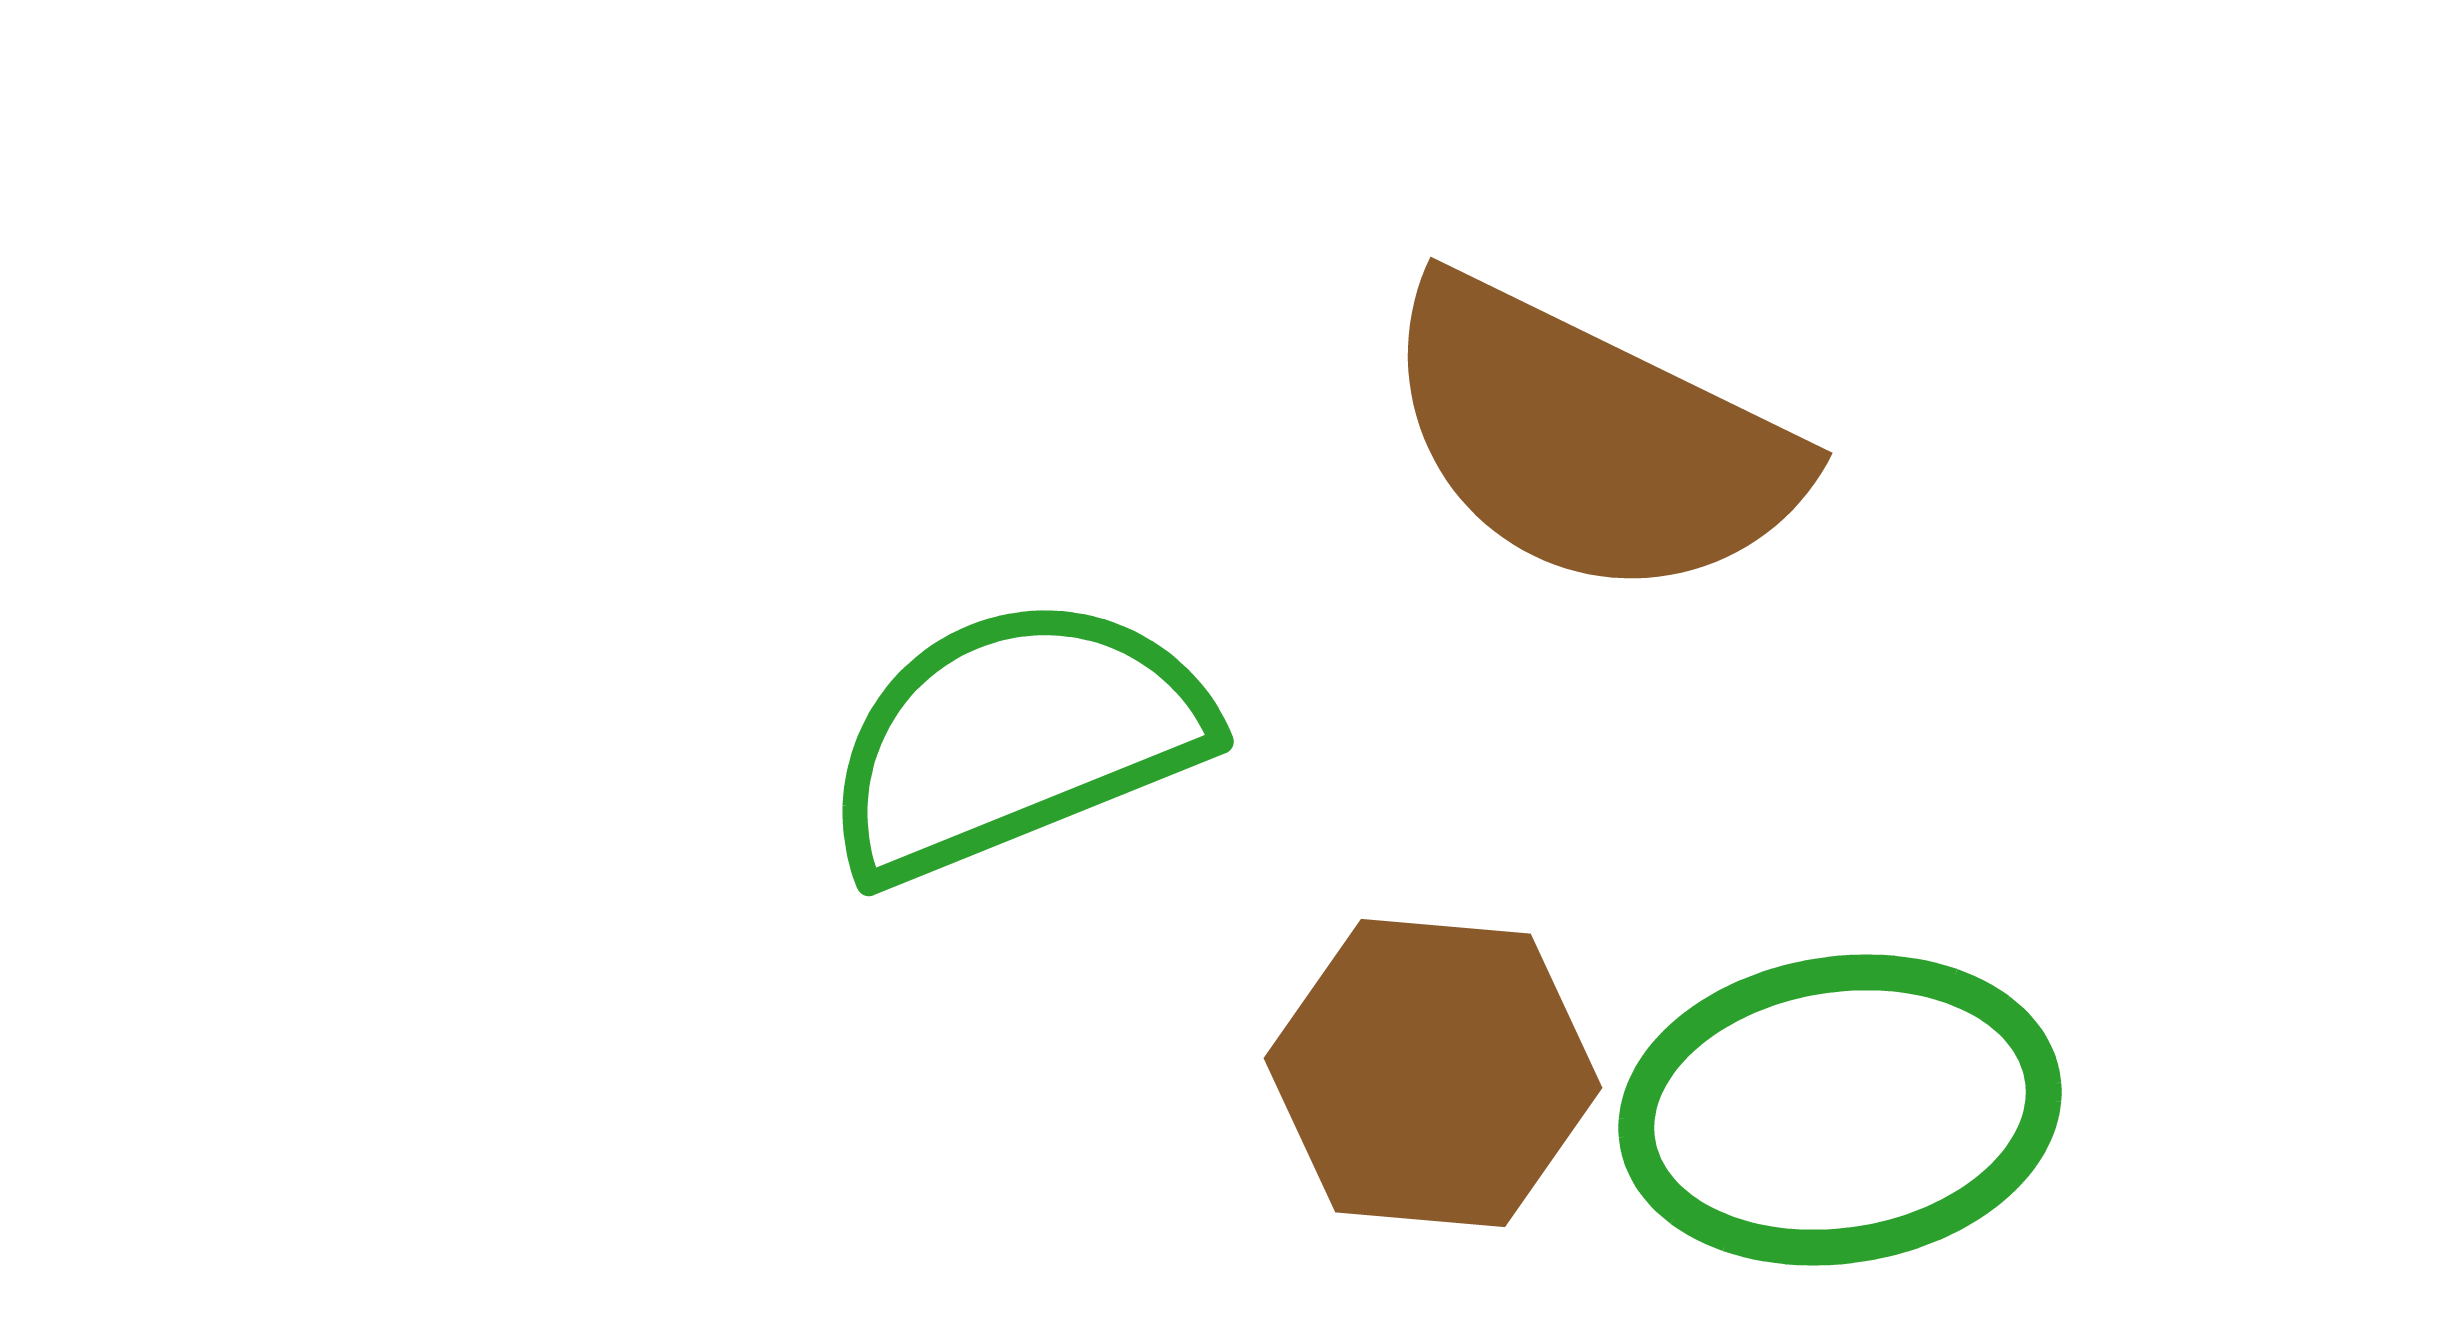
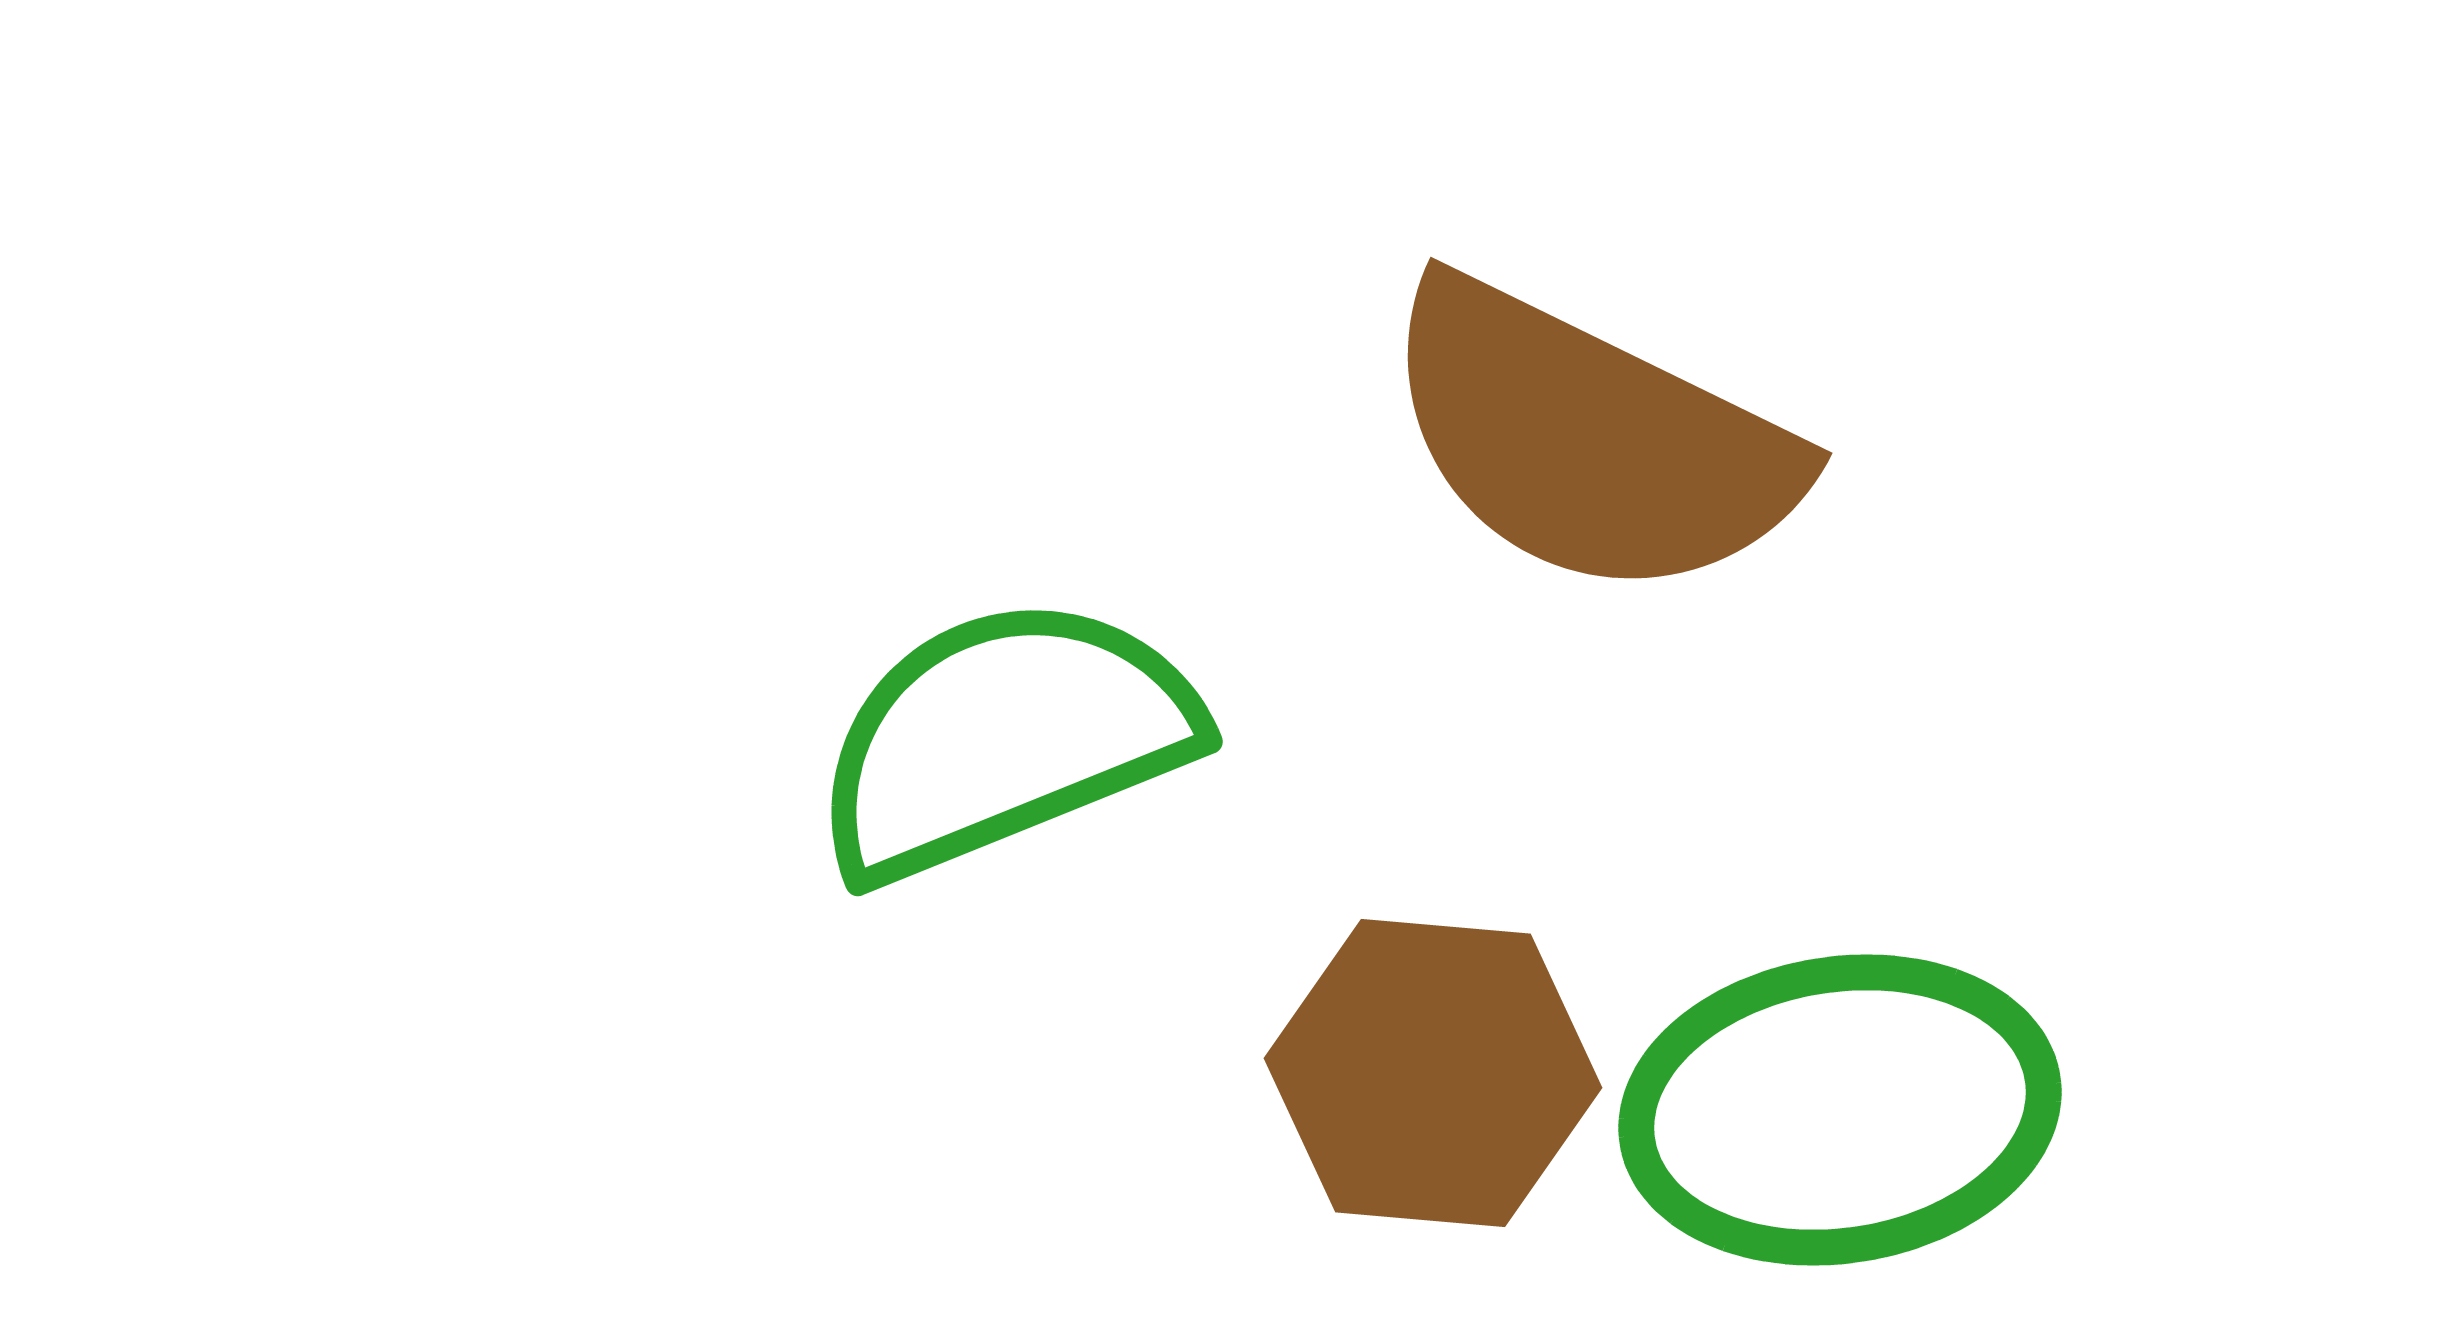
green semicircle: moved 11 px left
